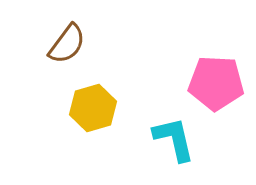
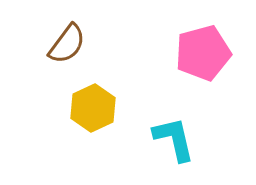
pink pentagon: moved 13 px left, 30 px up; rotated 18 degrees counterclockwise
yellow hexagon: rotated 9 degrees counterclockwise
